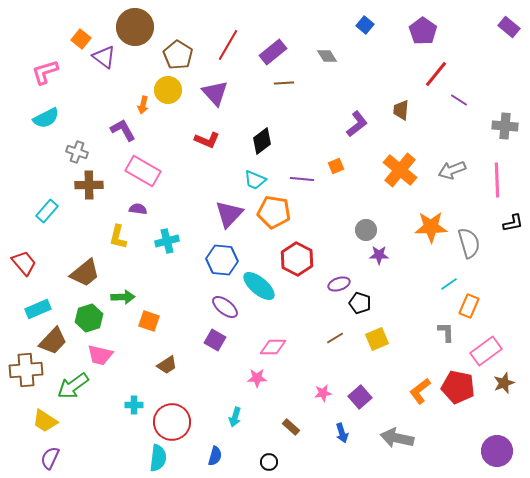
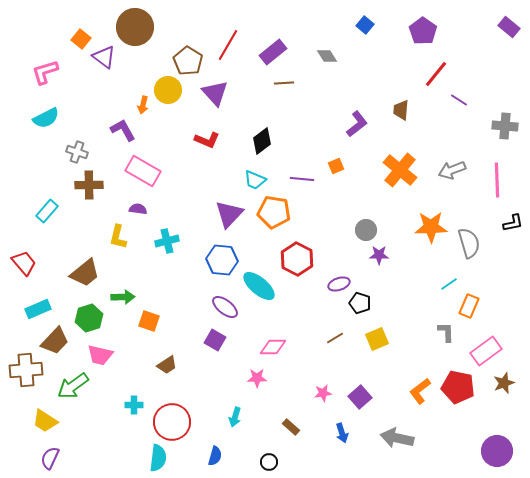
brown pentagon at (178, 55): moved 10 px right, 6 px down
brown trapezoid at (53, 341): moved 2 px right
